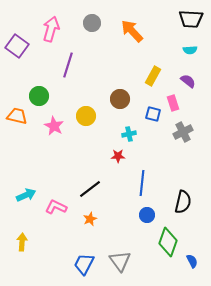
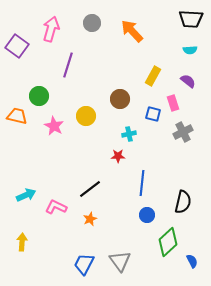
green diamond: rotated 28 degrees clockwise
